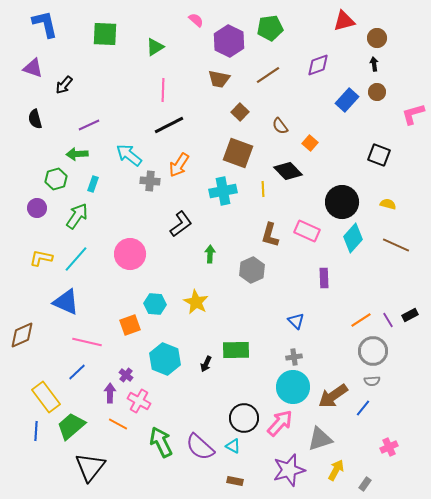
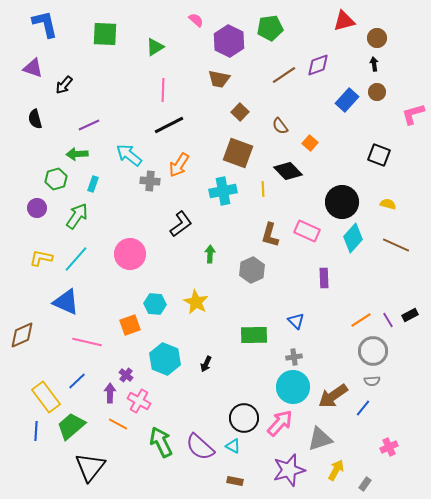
brown line at (268, 75): moved 16 px right
green rectangle at (236, 350): moved 18 px right, 15 px up
blue line at (77, 372): moved 9 px down
